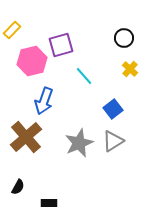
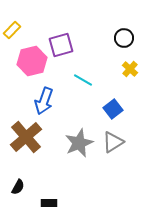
cyan line: moved 1 px left, 4 px down; rotated 18 degrees counterclockwise
gray triangle: moved 1 px down
